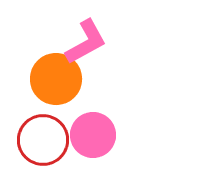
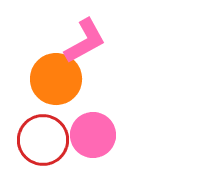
pink L-shape: moved 1 px left, 1 px up
